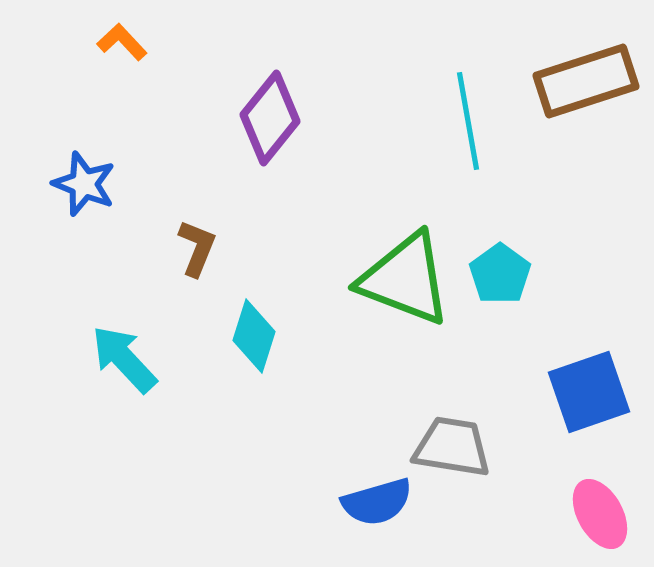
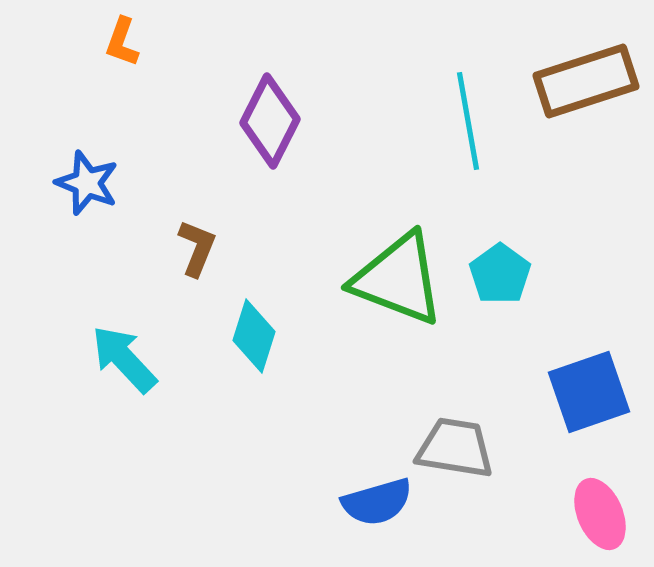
orange L-shape: rotated 117 degrees counterclockwise
purple diamond: moved 3 px down; rotated 12 degrees counterclockwise
blue star: moved 3 px right, 1 px up
green triangle: moved 7 px left
gray trapezoid: moved 3 px right, 1 px down
pink ellipse: rotated 6 degrees clockwise
